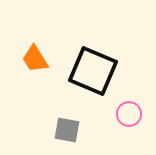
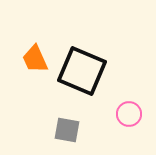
orange trapezoid: rotated 8 degrees clockwise
black square: moved 11 px left
